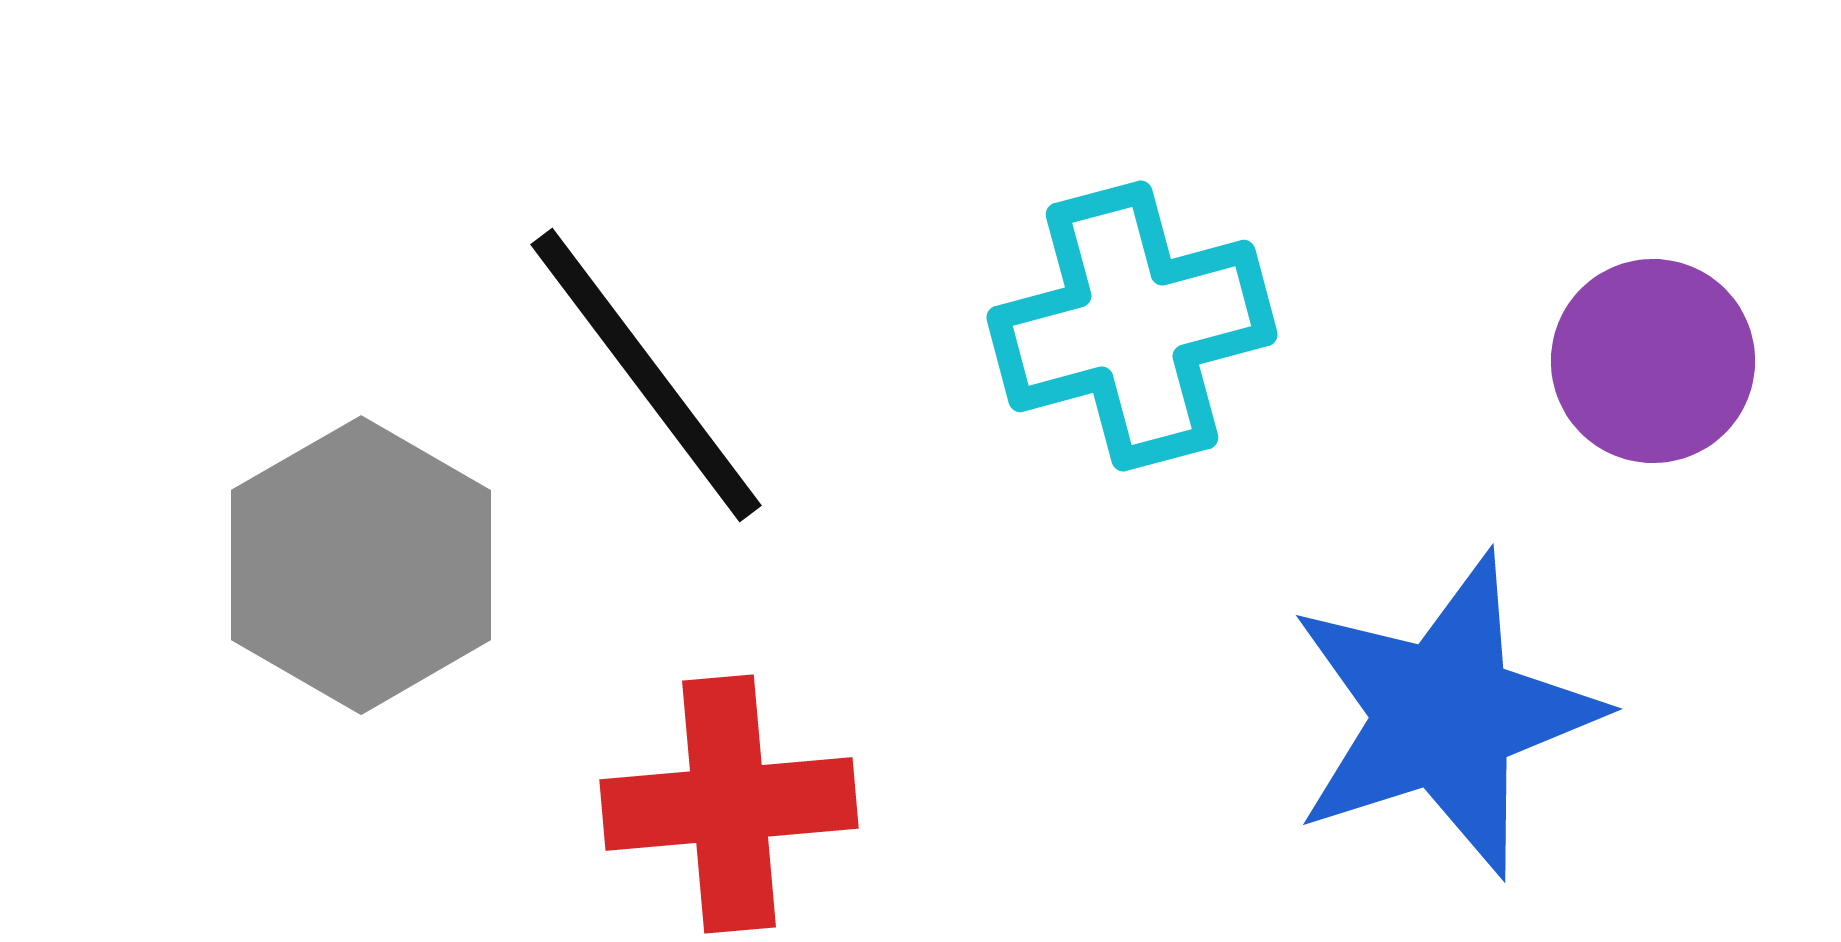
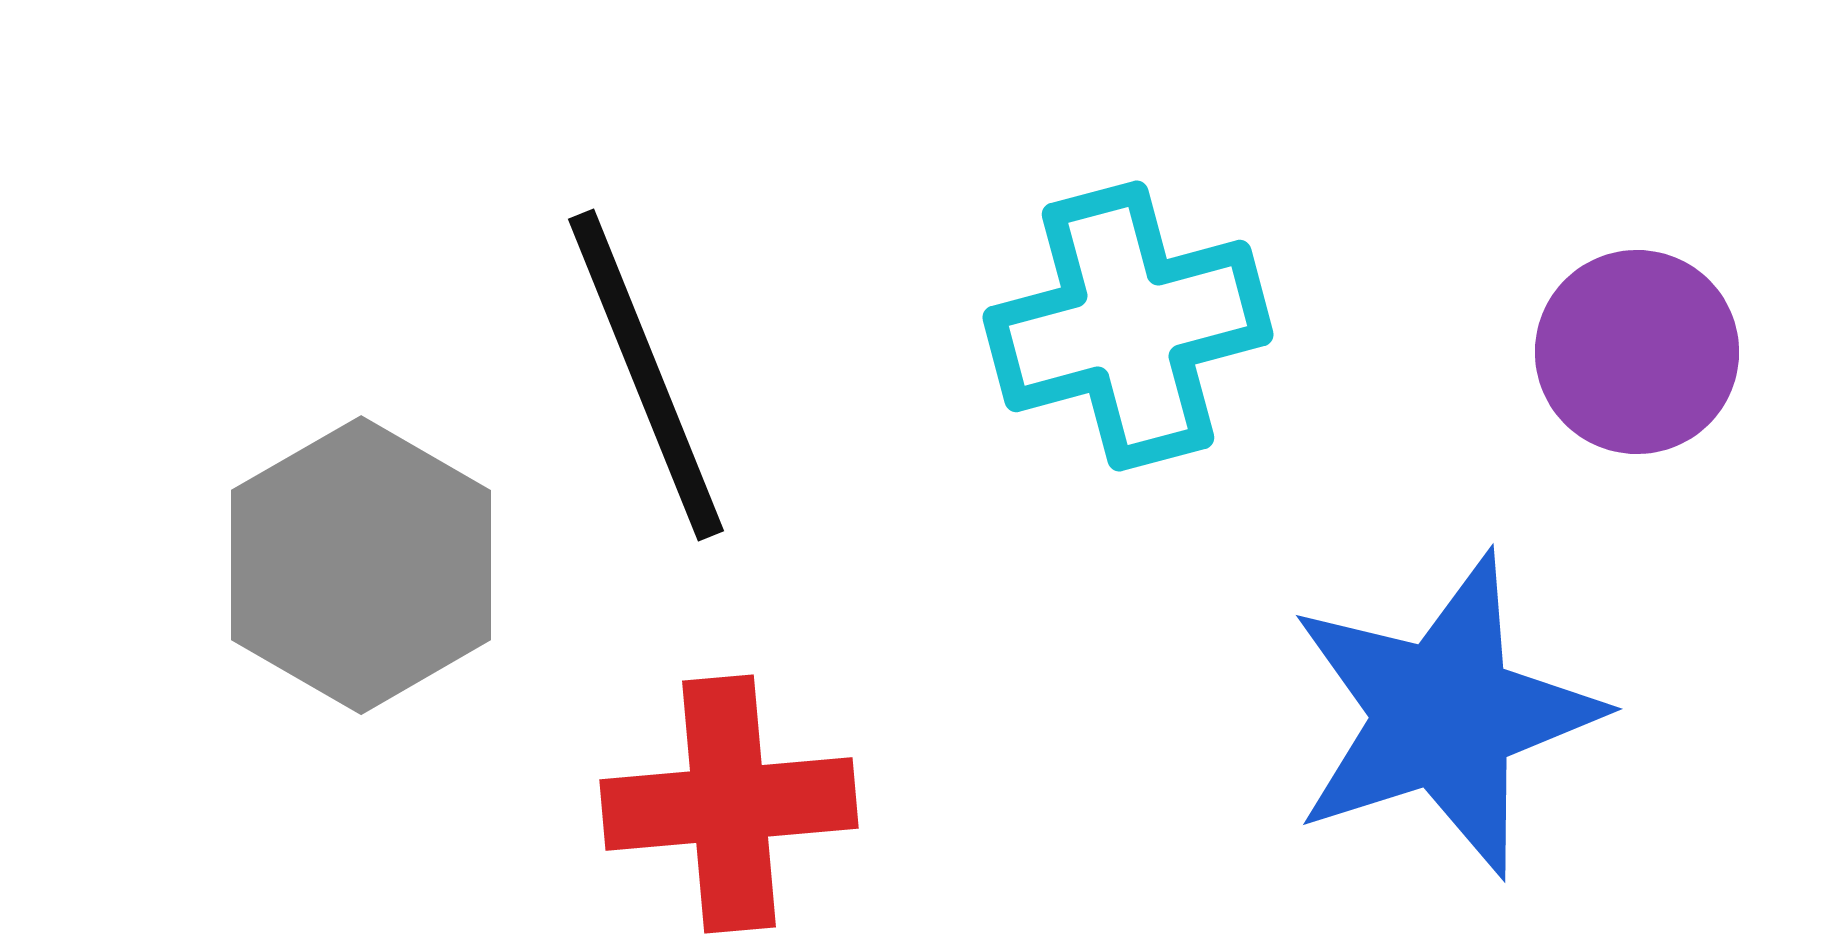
cyan cross: moved 4 px left
purple circle: moved 16 px left, 9 px up
black line: rotated 15 degrees clockwise
